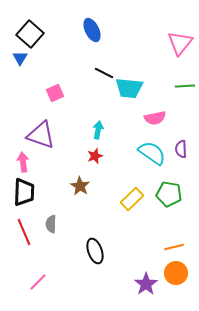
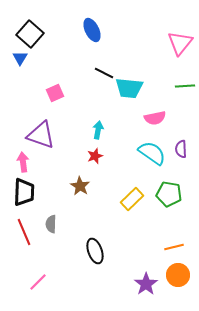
orange circle: moved 2 px right, 2 px down
